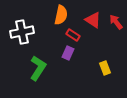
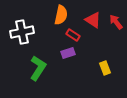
purple rectangle: rotated 48 degrees clockwise
